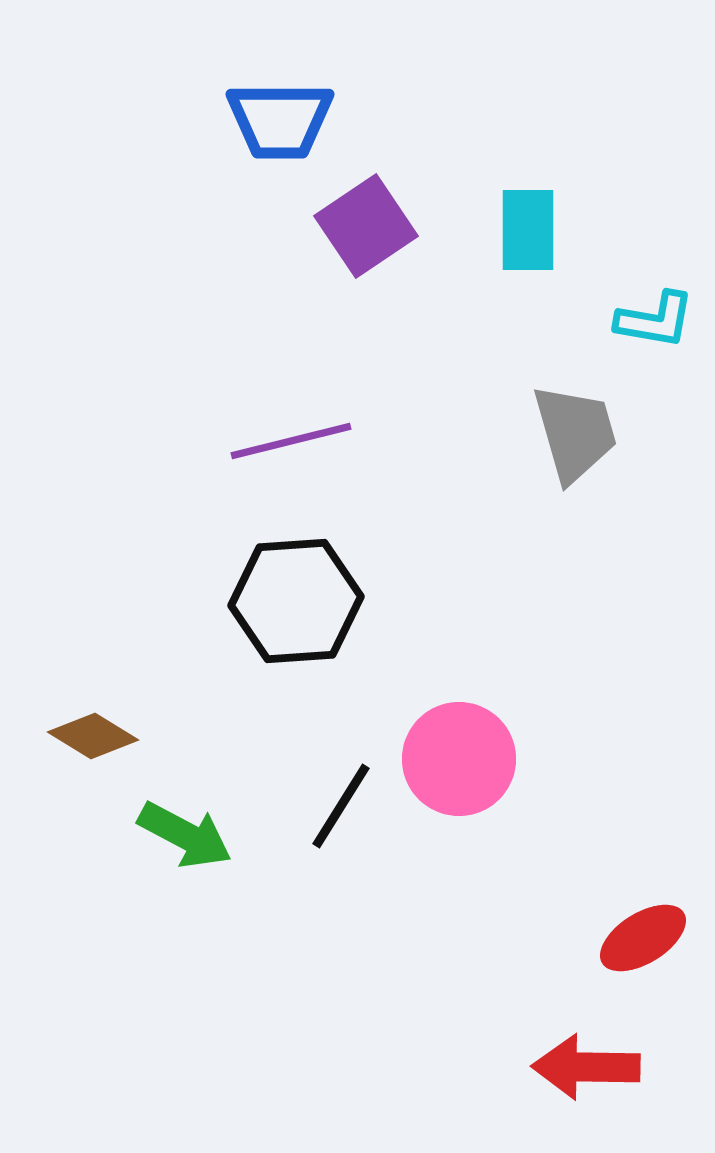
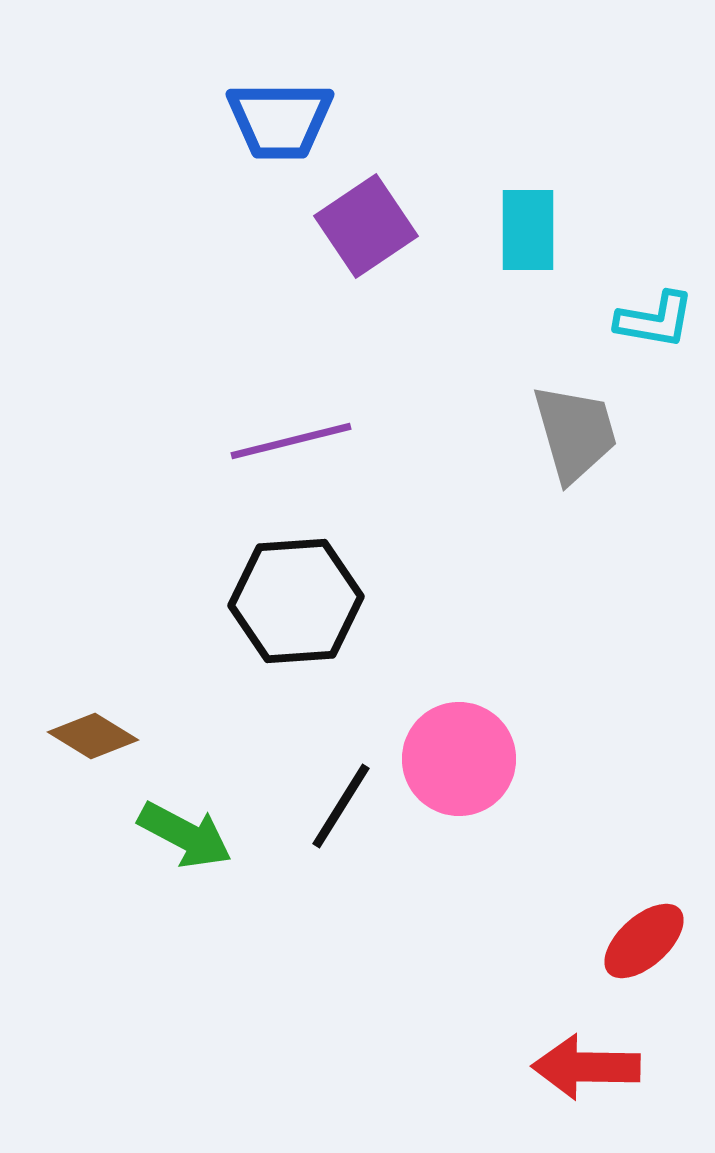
red ellipse: moved 1 px right, 3 px down; rotated 10 degrees counterclockwise
